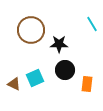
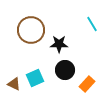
orange rectangle: rotated 35 degrees clockwise
